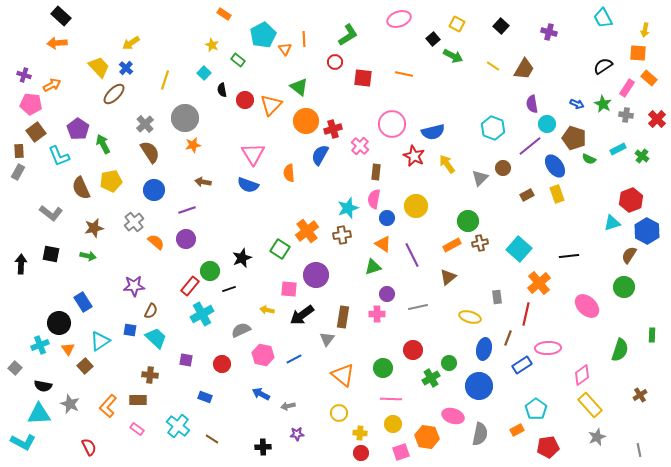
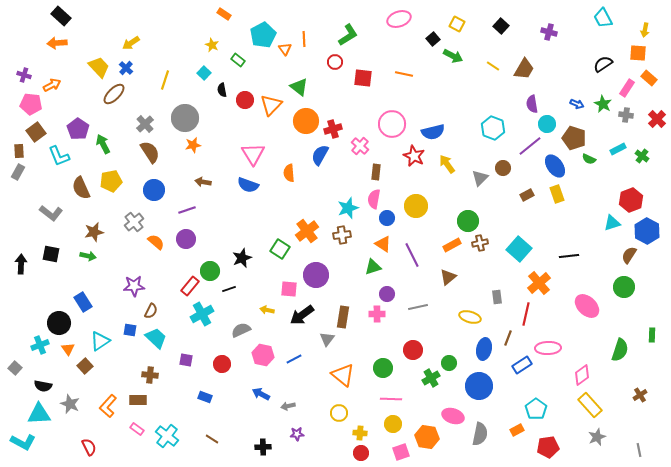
black semicircle at (603, 66): moved 2 px up
brown star at (94, 228): moved 4 px down
cyan cross at (178, 426): moved 11 px left, 10 px down
